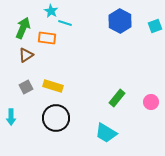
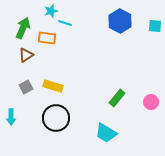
cyan star: rotated 24 degrees clockwise
cyan square: rotated 24 degrees clockwise
